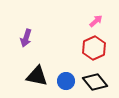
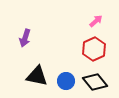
purple arrow: moved 1 px left
red hexagon: moved 1 px down
